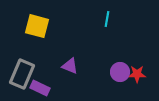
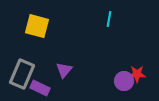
cyan line: moved 2 px right
purple triangle: moved 6 px left, 4 px down; rotated 48 degrees clockwise
purple circle: moved 4 px right, 9 px down
